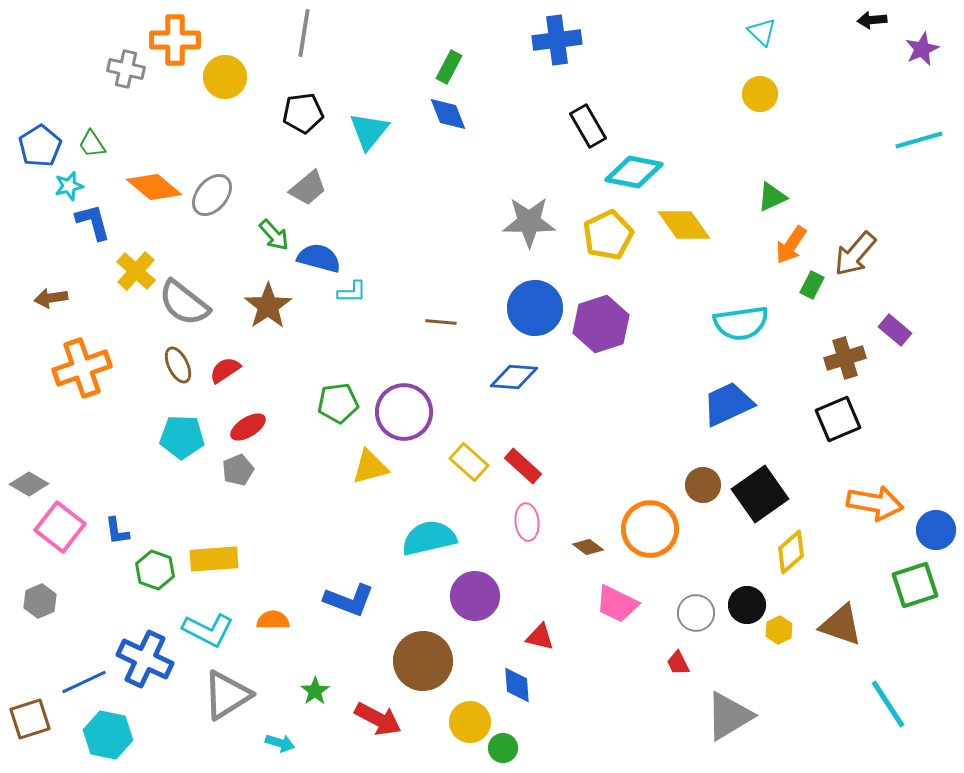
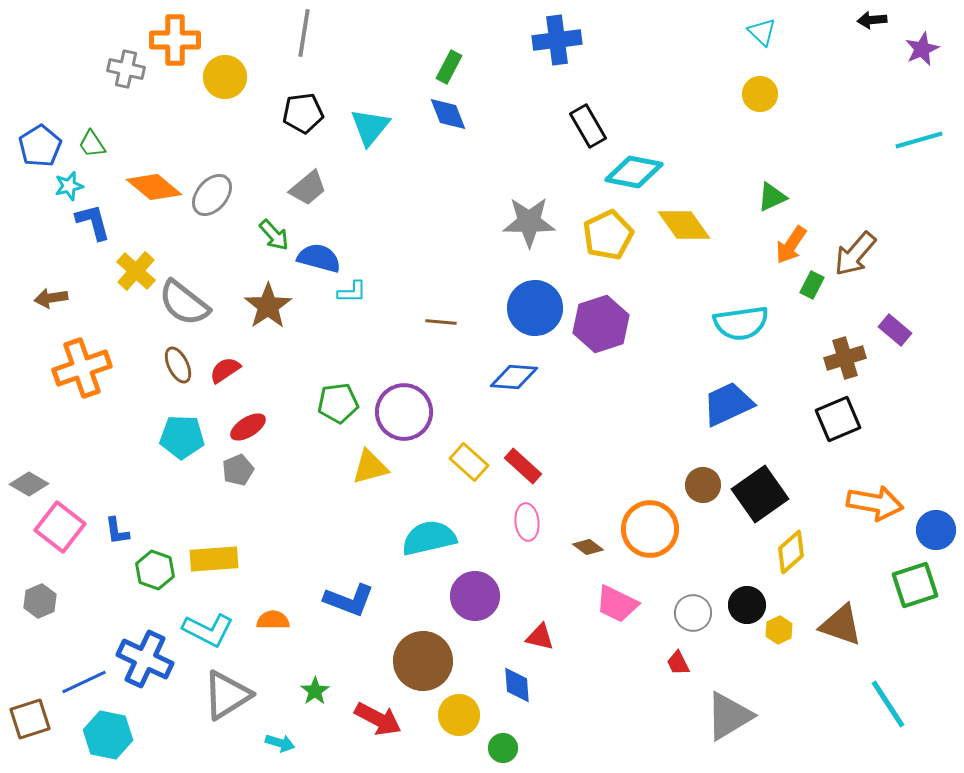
cyan triangle at (369, 131): moved 1 px right, 4 px up
gray circle at (696, 613): moved 3 px left
yellow circle at (470, 722): moved 11 px left, 7 px up
